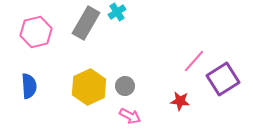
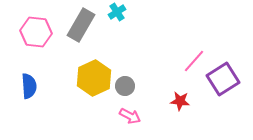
gray rectangle: moved 5 px left, 2 px down
pink hexagon: rotated 20 degrees clockwise
yellow hexagon: moved 5 px right, 9 px up
